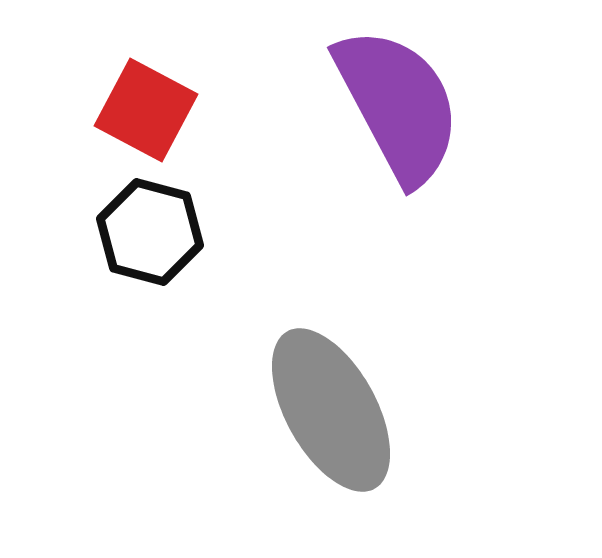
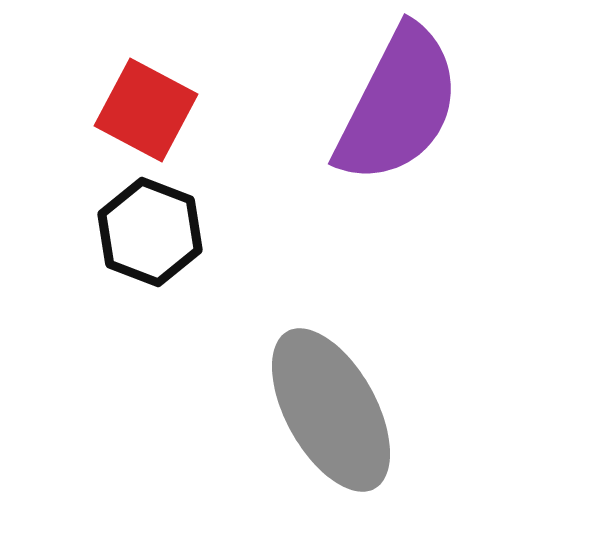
purple semicircle: rotated 55 degrees clockwise
black hexagon: rotated 6 degrees clockwise
